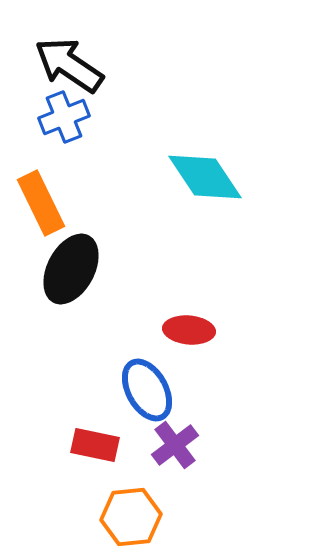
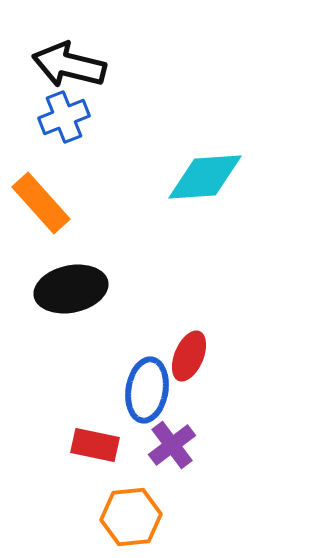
black arrow: rotated 20 degrees counterclockwise
cyan diamond: rotated 60 degrees counterclockwise
orange rectangle: rotated 16 degrees counterclockwise
black ellipse: moved 20 px down; rotated 50 degrees clockwise
red ellipse: moved 26 px down; rotated 72 degrees counterclockwise
blue ellipse: rotated 38 degrees clockwise
purple cross: moved 3 px left
